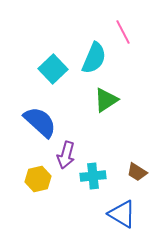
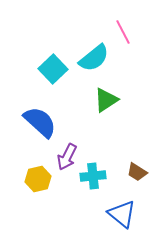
cyan semicircle: rotated 28 degrees clockwise
purple arrow: moved 1 px right, 2 px down; rotated 12 degrees clockwise
blue triangle: rotated 8 degrees clockwise
